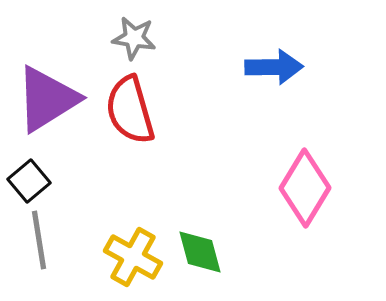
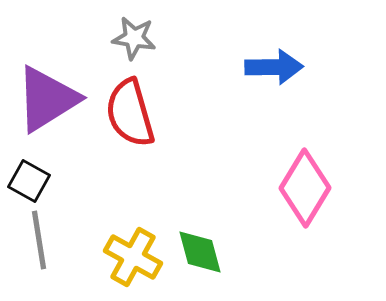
red semicircle: moved 3 px down
black square: rotated 21 degrees counterclockwise
